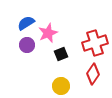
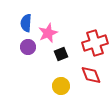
blue semicircle: rotated 54 degrees counterclockwise
purple circle: moved 1 px right, 2 px down
red diamond: moved 2 px left, 1 px down; rotated 55 degrees counterclockwise
